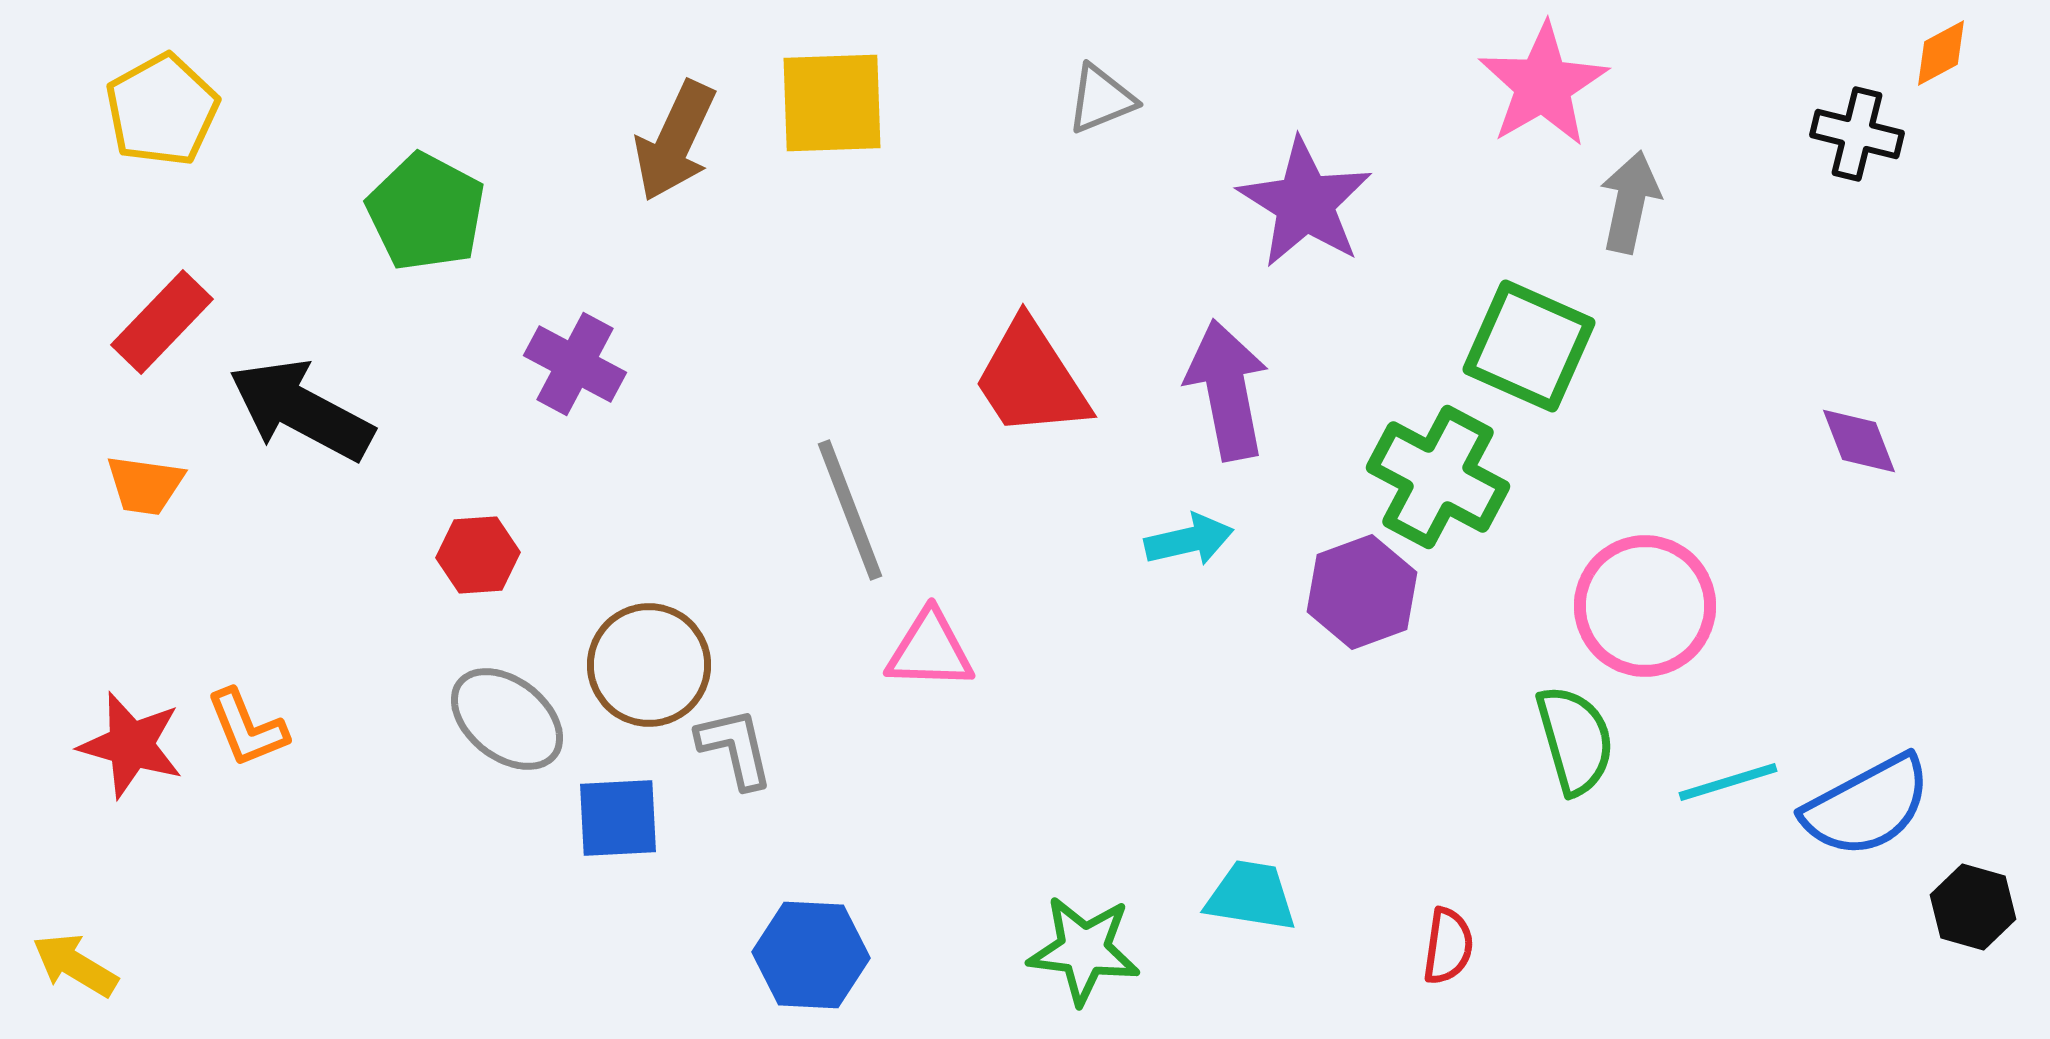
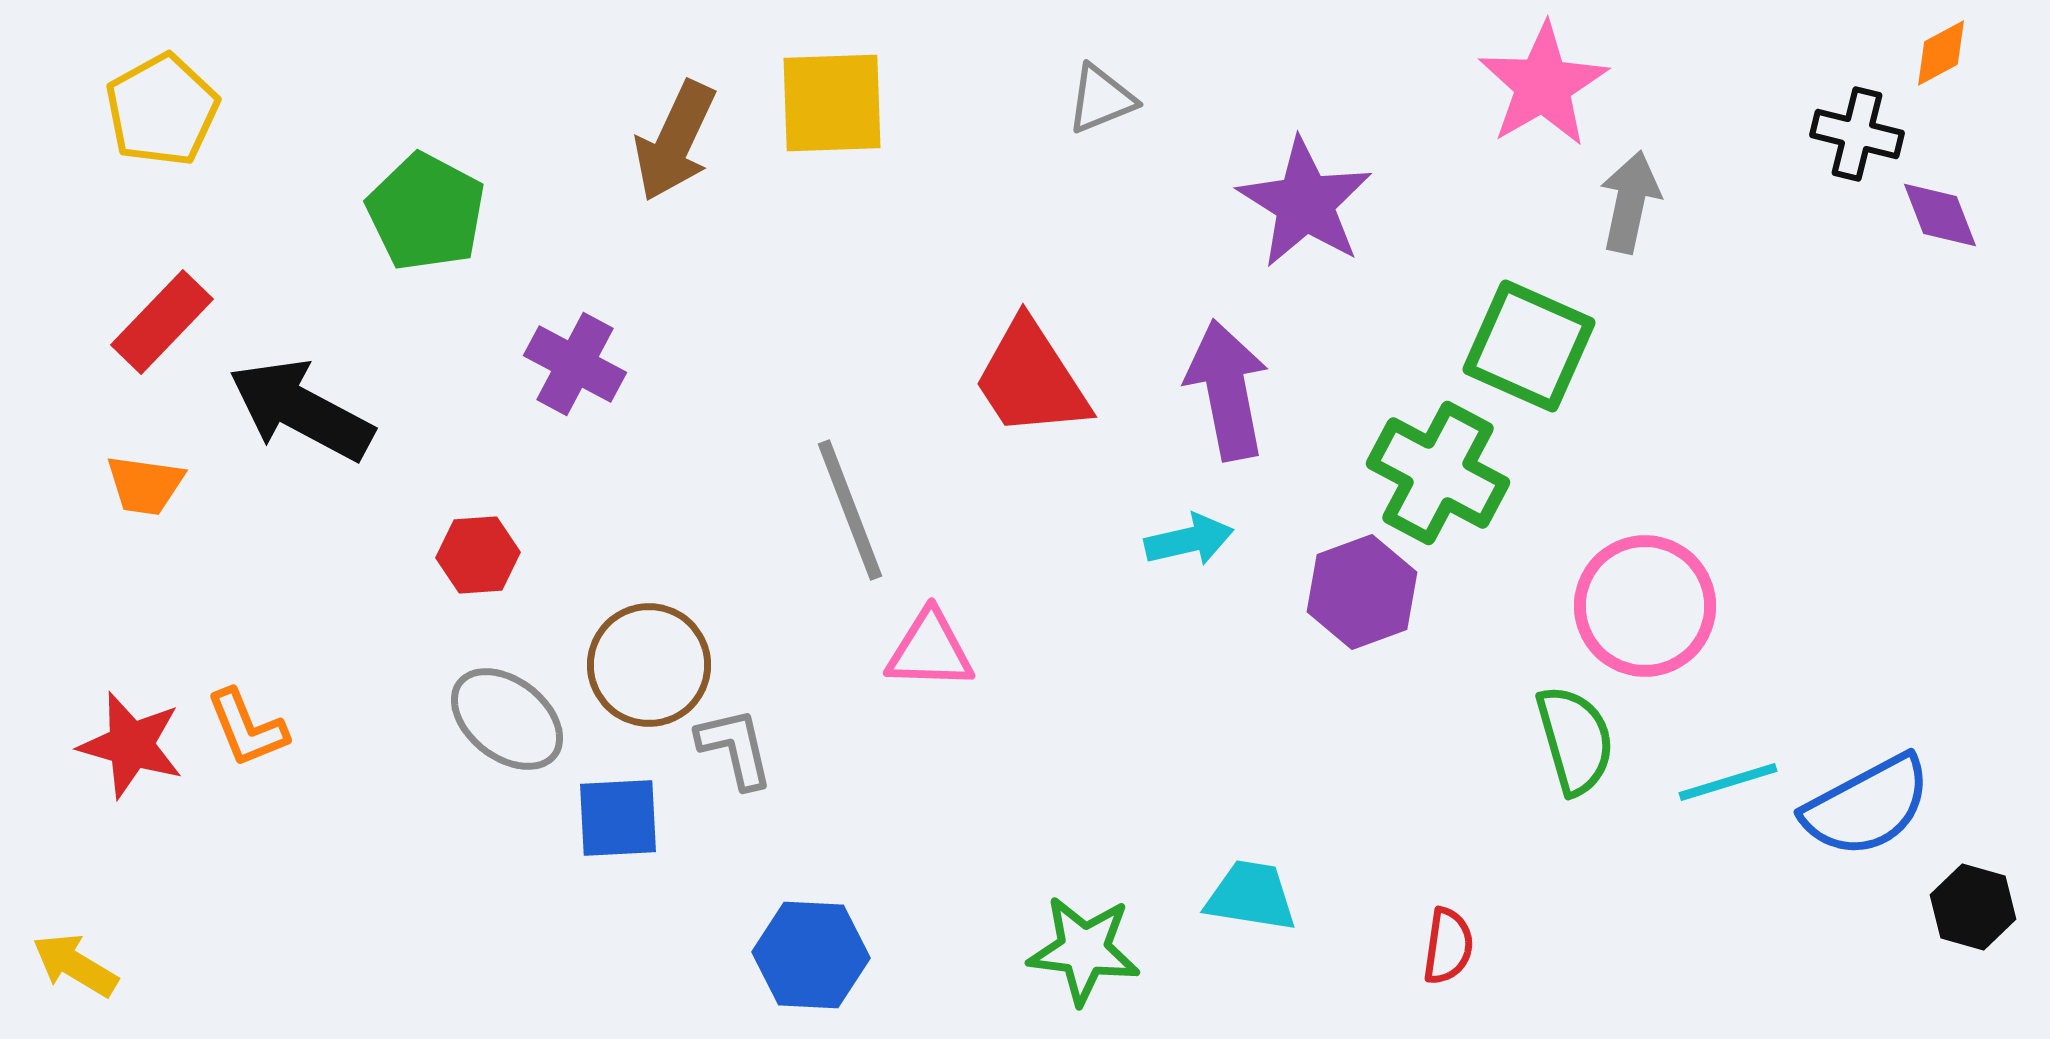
purple diamond: moved 81 px right, 226 px up
green cross: moved 4 px up
